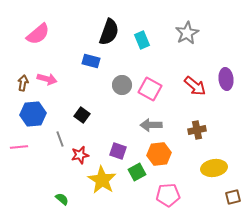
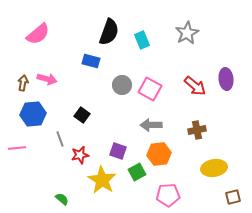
pink line: moved 2 px left, 1 px down
